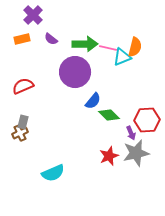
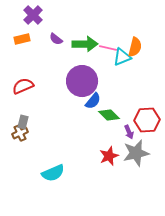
purple semicircle: moved 5 px right
purple circle: moved 7 px right, 9 px down
purple arrow: moved 2 px left, 1 px up
